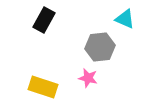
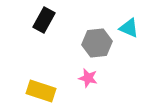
cyan triangle: moved 4 px right, 9 px down
gray hexagon: moved 3 px left, 4 px up
yellow rectangle: moved 2 px left, 4 px down
